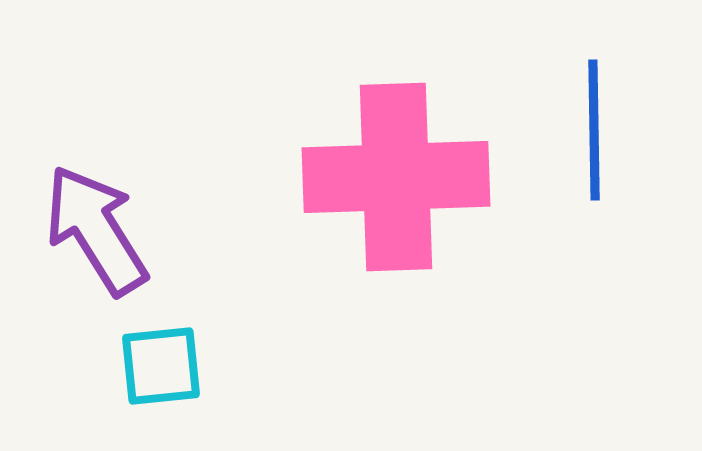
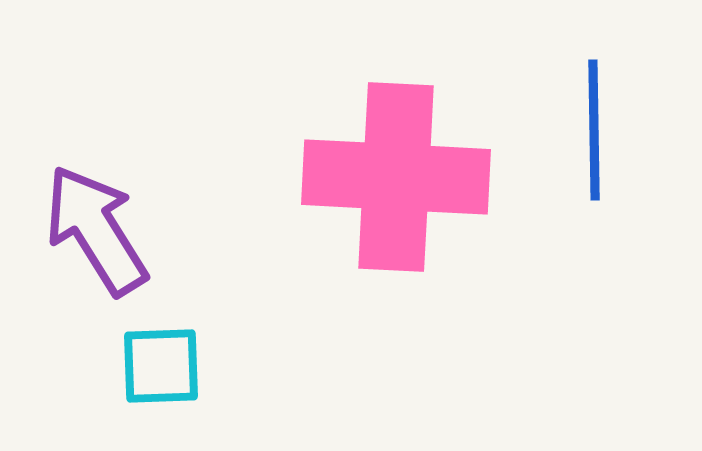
pink cross: rotated 5 degrees clockwise
cyan square: rotated 4 degrees clockwise
